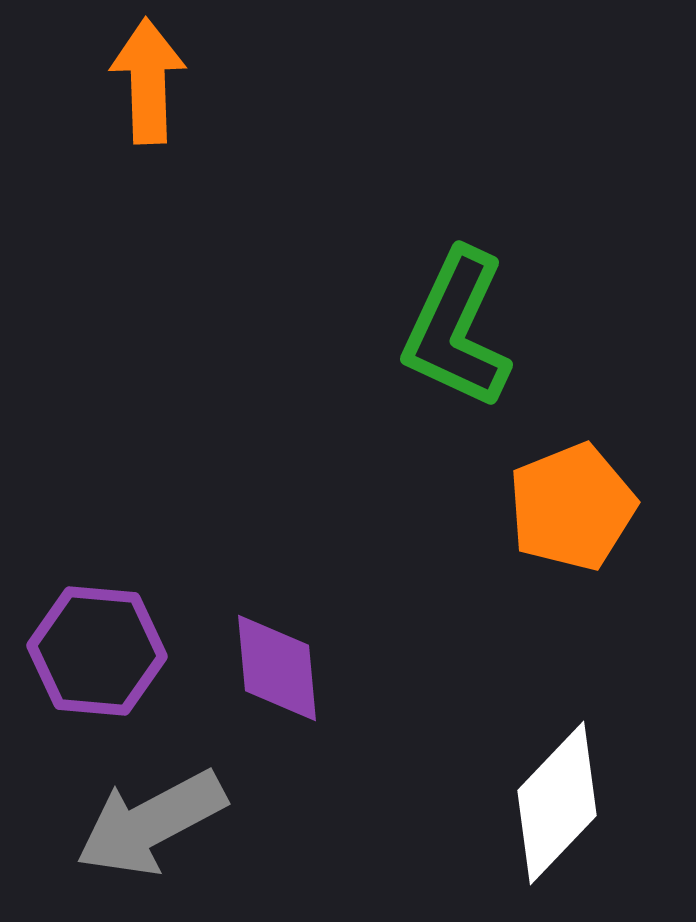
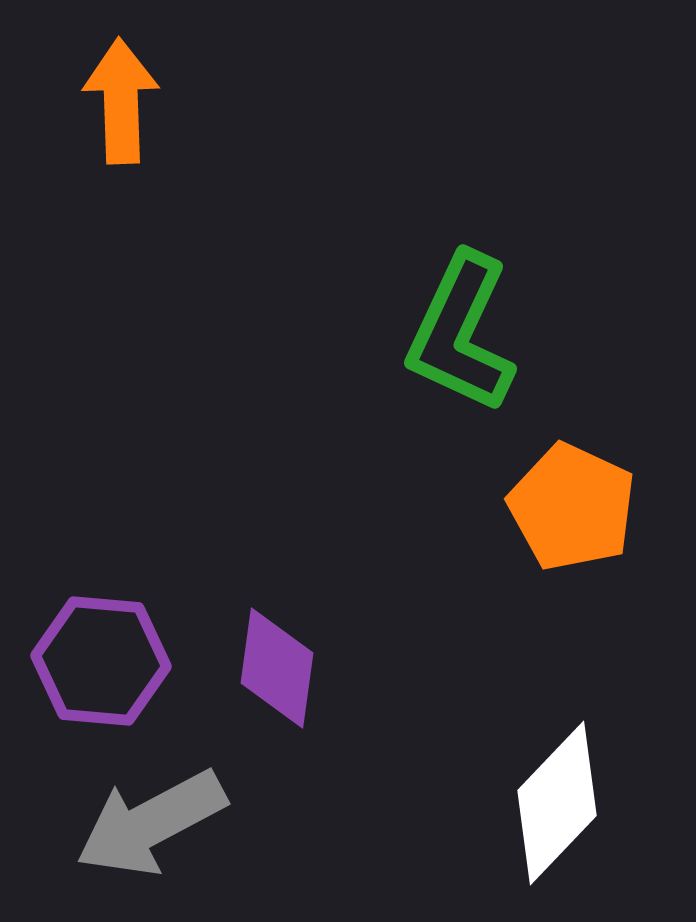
orange arrow: moved 27 px left, 20 px down
green L-shape: moved 4 px right, 4 px down
orange pentagon: rotated 25 degrees counterclockwise
purple hexagon: moved 4 px right, 10 px down
purple diamond: rotated 13 degrees clockwise
